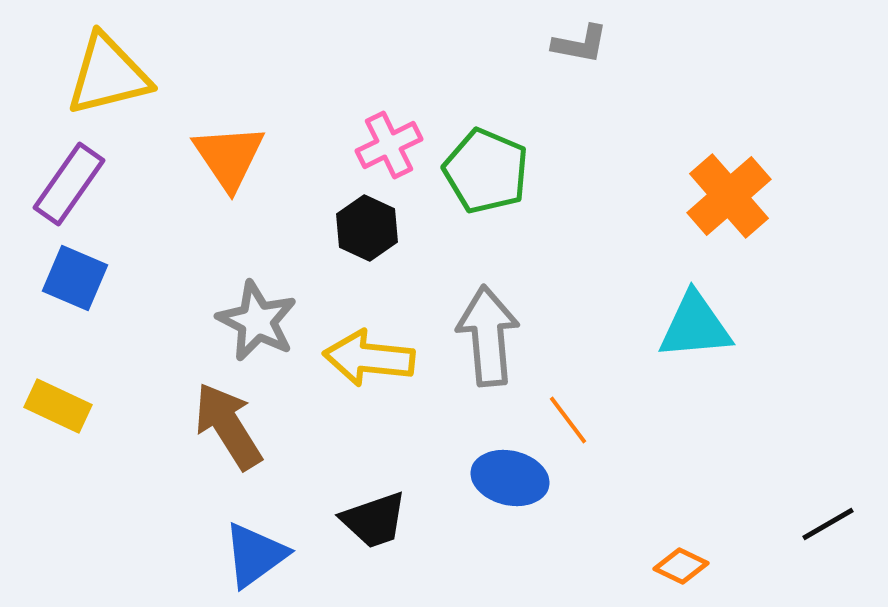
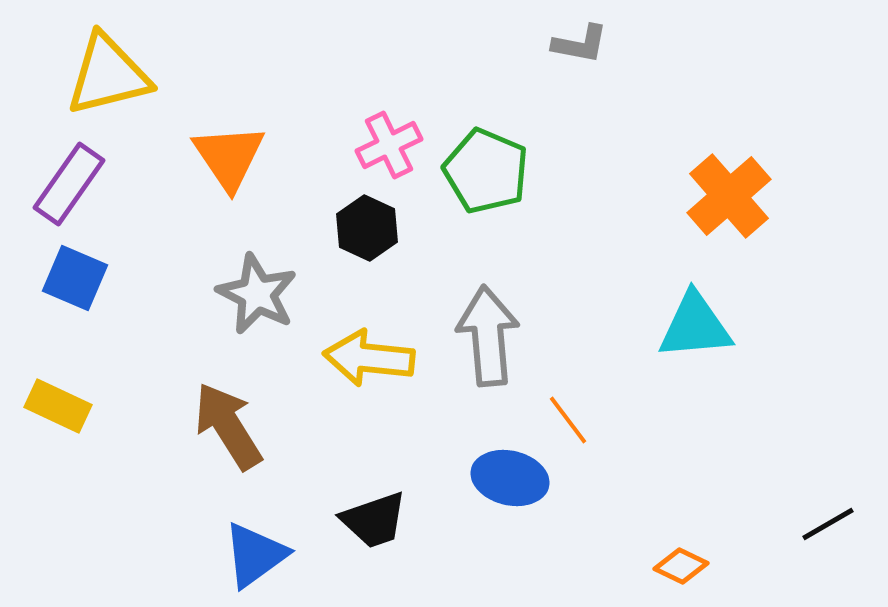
gray star: moved 27 px up
